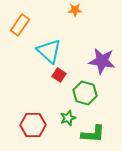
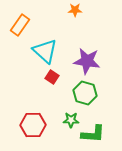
cyan triangle: moved 4 px left
purple star: moved 15 px left
red square: moved 7 px left, 2 px down
green star: moved 3 px right, 2 px down; rotated 21 degrees clockwise
